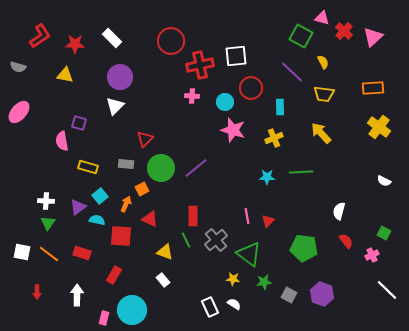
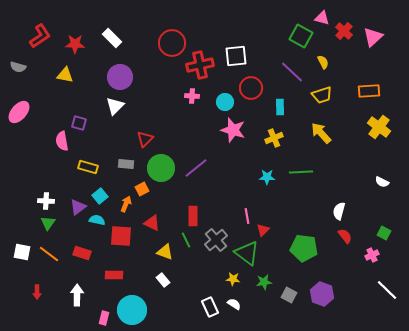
red circle at (171, 41): moved 1 px right, 2 px down
orange rectangle at (373, 88): moved 4 px left, 3 px down
yellow trapezoid at (324, 94): moved 2 px left, 1 px down; rotated 25 degrees counterclockwise
white semicircle at (384, 181): moved 2 px left, 1 px down
red triangle at (150, 219): moved 2 px right, 4 px down
red triangle at (268, 221): moved 5 px left, 9 px down
red semicircle at (346, 241): moved 1 px left, 5 px up
green triangle at (249, 254): moved 2 px left, 1 px up
red rectangle at (114, 275): rotated 60 degrees clockwise
